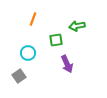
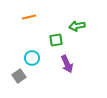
orange line: moved 4 px left, 2 px up; rotated 56 degrees clockwise
cyan circle: moved 4 px right, 5 px down
